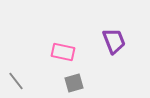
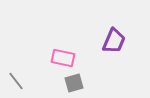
purple trapezoid: rotated 44 degrees clockwise
pink rectangle: moved 6 px down
